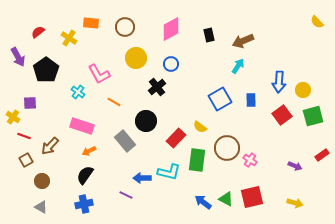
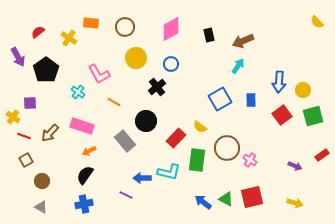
brown arrow at (50, 146): moved 13 px up
